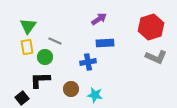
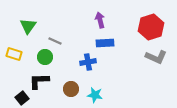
purple arrow: moved 1 px right, 1 px down; rotated 70 degrees counterclockwise
yellow rectangle: moved 13 px left, 7 px down; rotated 63 degrees counterclockwise
black L-shape: moved 1 px left, 1 px down
